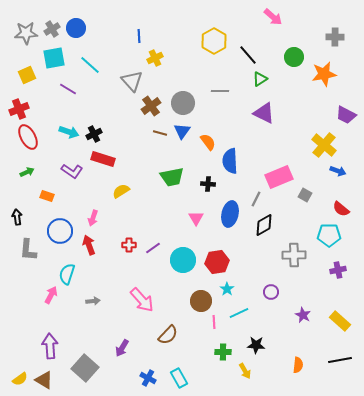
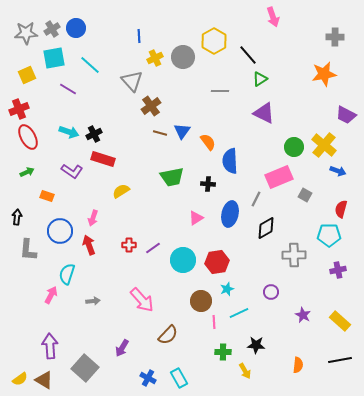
pink arrow at (273, 17): rotated 30 degrees clockwise
green circle at (294, 57): moved 90 px down
gray circle at (183, 103): moved 46 px up
red semicircle at (341, 209): rotated 66 degrees clockwise
black arrow at (17, 217): rotated 14 degrees clockwise
pink triangle at (196, 218): rotated 28 degrees clockwise
black diamond at (264, 225): moved 2 px right, 3 px down
cyan star at (227, 289): rotated 16 degrees clockwise
